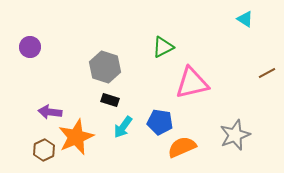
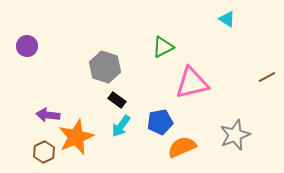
cyan triangle: moved 18 px left
purple circle: moved 3 px left, 1 px up
brown line: moved 4 px down
black rectangle: moved 7 px right; rotated 18 degrees clockwise
purple arrow: moved 2 px left, 3 px down
blue pentagon: rotated 20 degrees counterclockwise
cyan arrow: moved 2 px left, 1 px up
brown hexagon: moved 2 px down
